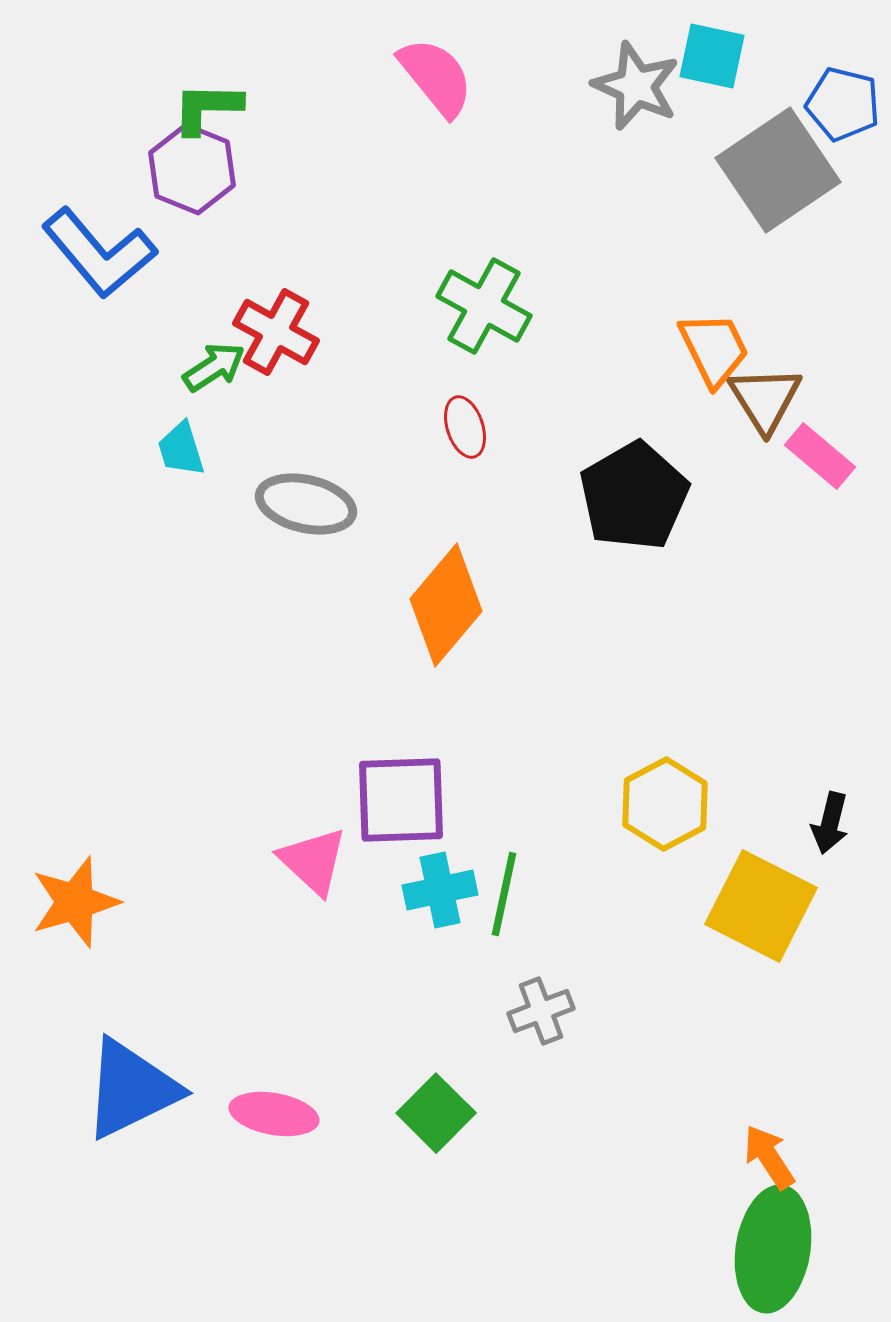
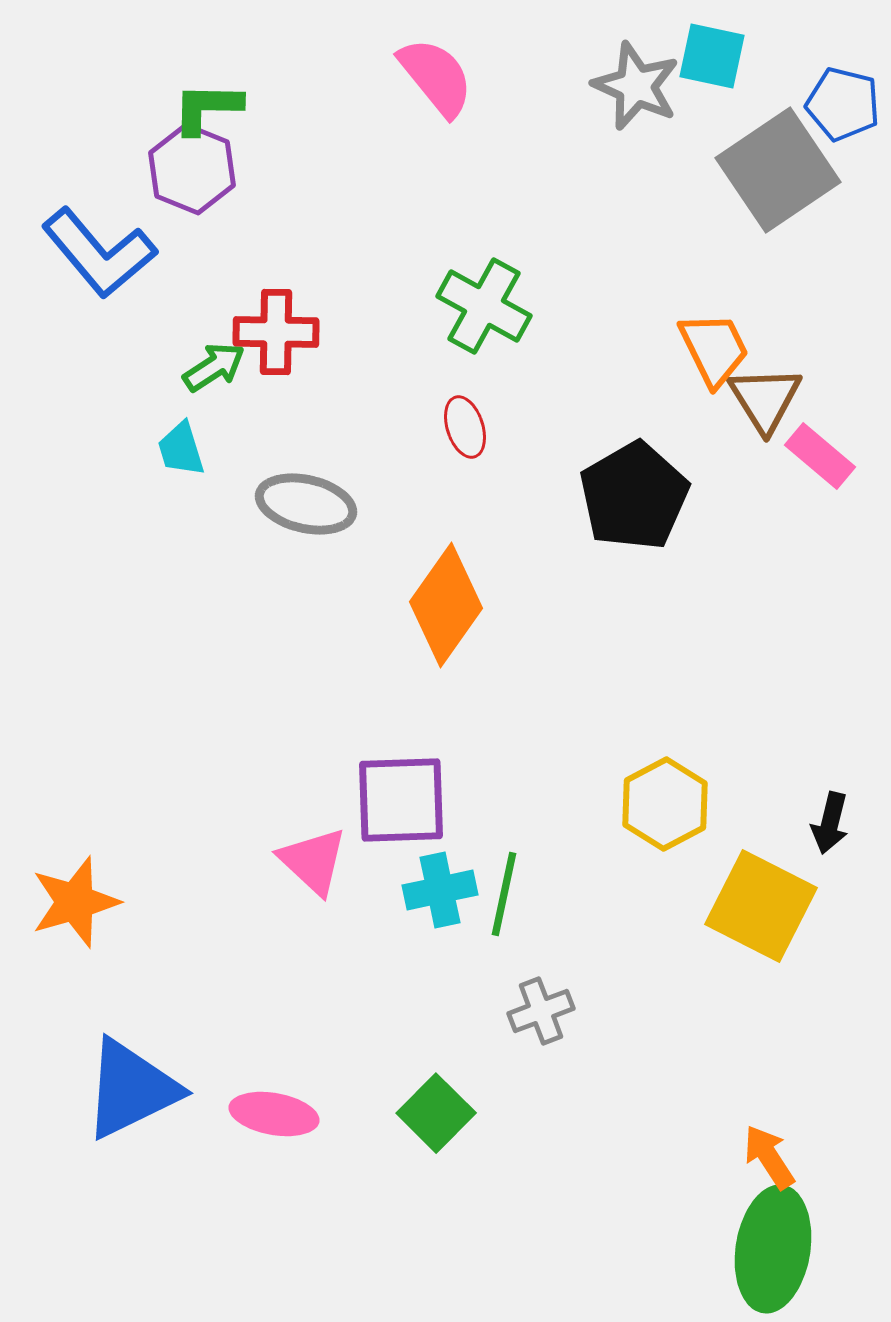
red cross: rotated 28 degrees counterclockwise
orange diamond: rotated 5 degrees counterclockwise
